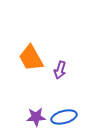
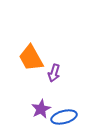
purple arrow: moved 6 px left, 3 px down
purple star: moved 5 px right, 8 px up; rotated 24 degrees counterclockwise
